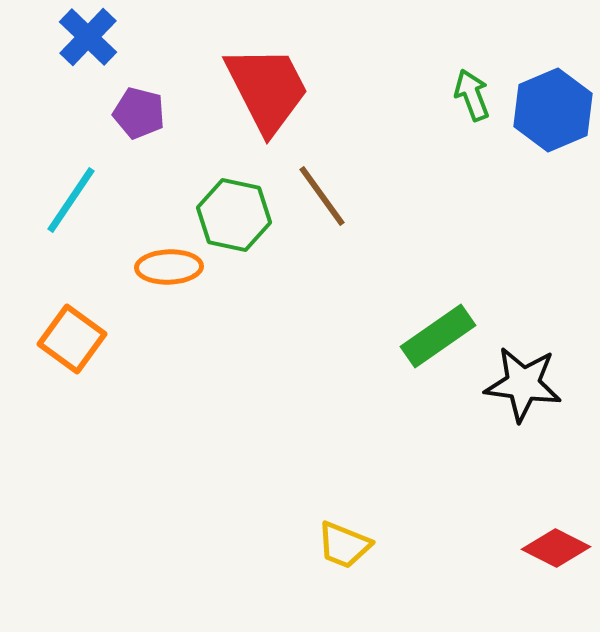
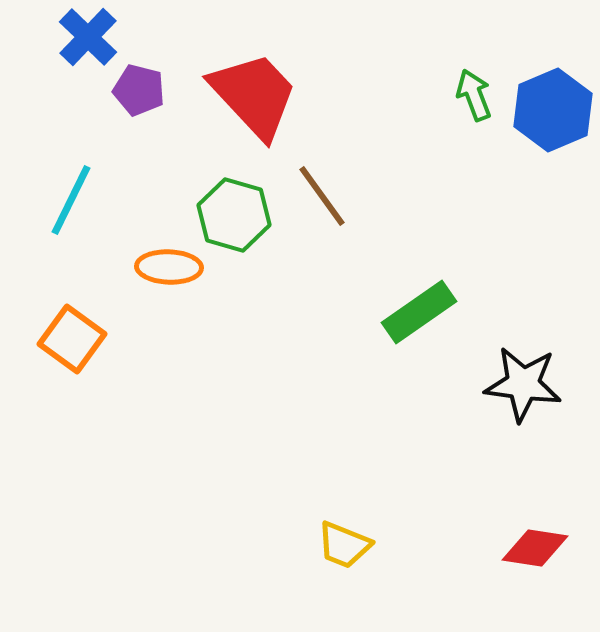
red trapezoid: moved 13 px left, 6 px down; rotated 16 degrees counterclockwise
green arrow: moved 2 px right
purple pentagon: moved 23 px up
cyan line: rotated 8 degrees counterclockwise
green hexagon: rotated 4 degrees clockwise
orange ellipse: rotated 4 degrees clockwise
green rectangle: moved 19 px left, 24 px up
red diamond: moved 21 px left; rotated 18 degrees counterclockwise
